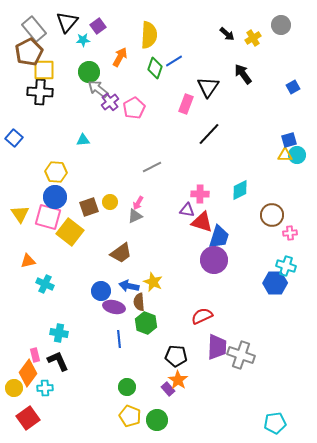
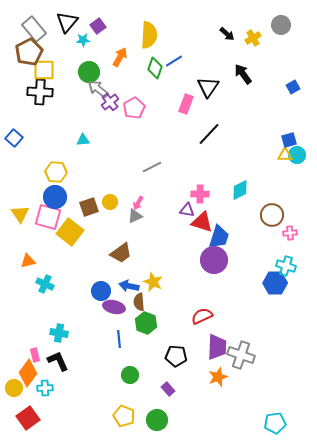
orange star at (178, 380): moved 40 px right, 3 px up; rotated 18 degrees clockwise
green circle at (127, 387): moved 3 px right, 12 px up
yellow pentagon at (130, 416): moved 6 px left
